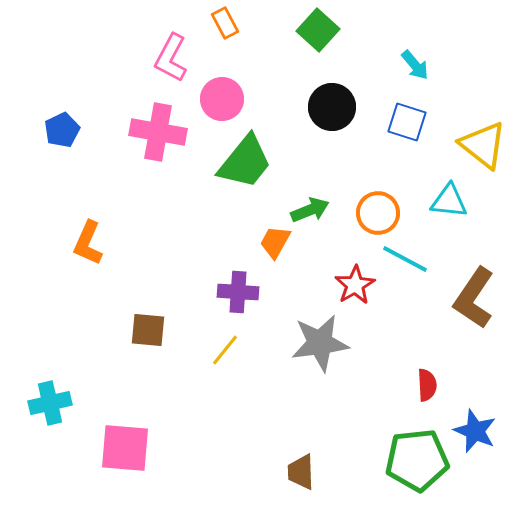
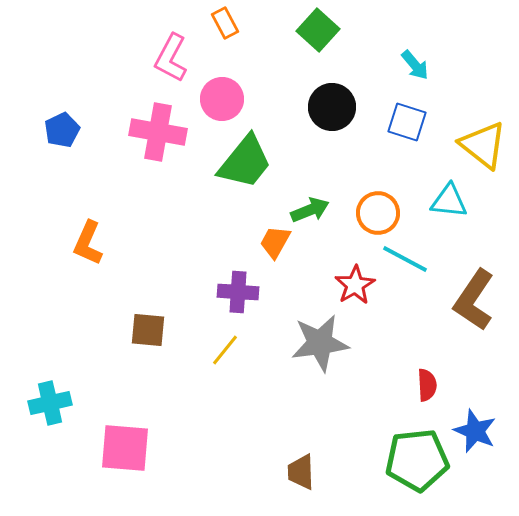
brown L-shape: moved 2 px down
